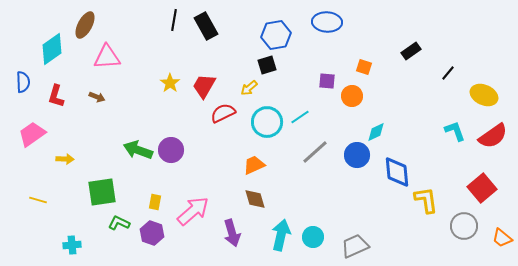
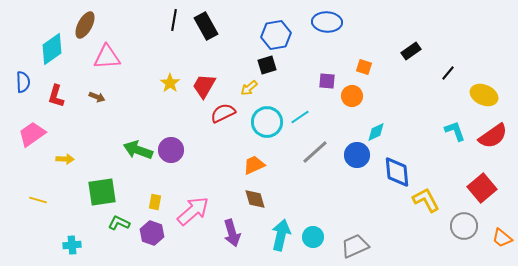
yellow L-shape at (426, 200): rotated 20 degrees counterclockwise
